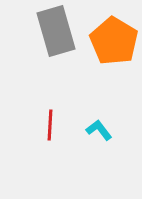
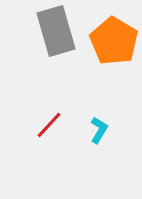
red line: moved 1 px left; rotated 40 degrees clockwise
cyan L-shape: rotated 68 degrees clockwise
